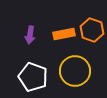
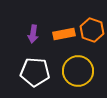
purple arrow: moved 3 px right, 1 px up
yellow circle: moved 3 px right
white pentagon: moved 2 px right, 5 px up; rotated 16 degrees counterclockwise
